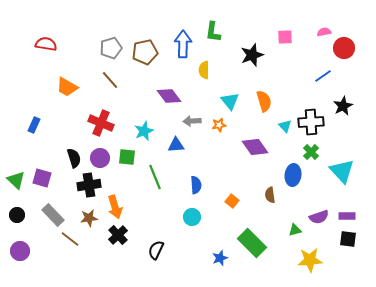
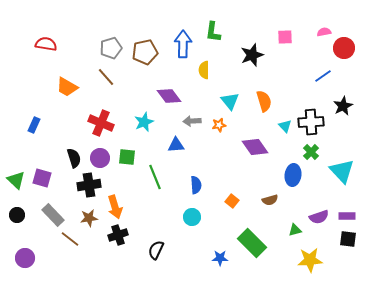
brown line at (110, 80): moved 4 px left, 3 px up
cyan star at (144, 131): moved 9 px up
brown semicircle at (270, 195): moved 5 px down; rotated 98 degrees counterclockwise
black cross at (118, 235): rotated 24 degrees clockwise
purple circle at (20, 251): moved 5 px right, 7 px down
blue star at (220, 258): rotated 21 degrees clockwise
